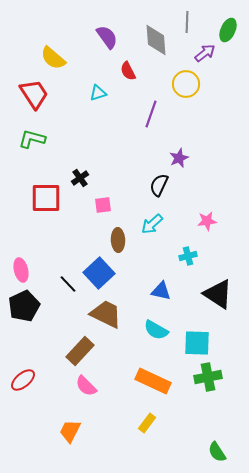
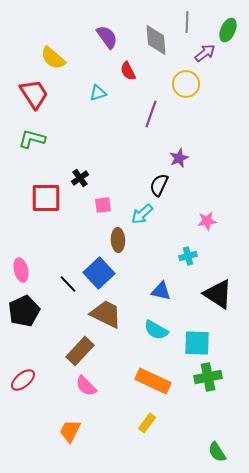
cyan arrow: moved 10 px left, 10 px up
black pentagon: moved 5 px down
